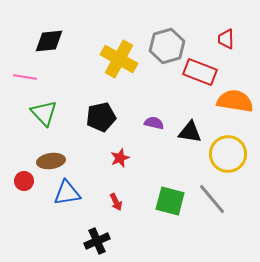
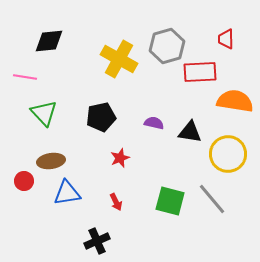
red rectangle: rotated 24 degrees counterclockwise
